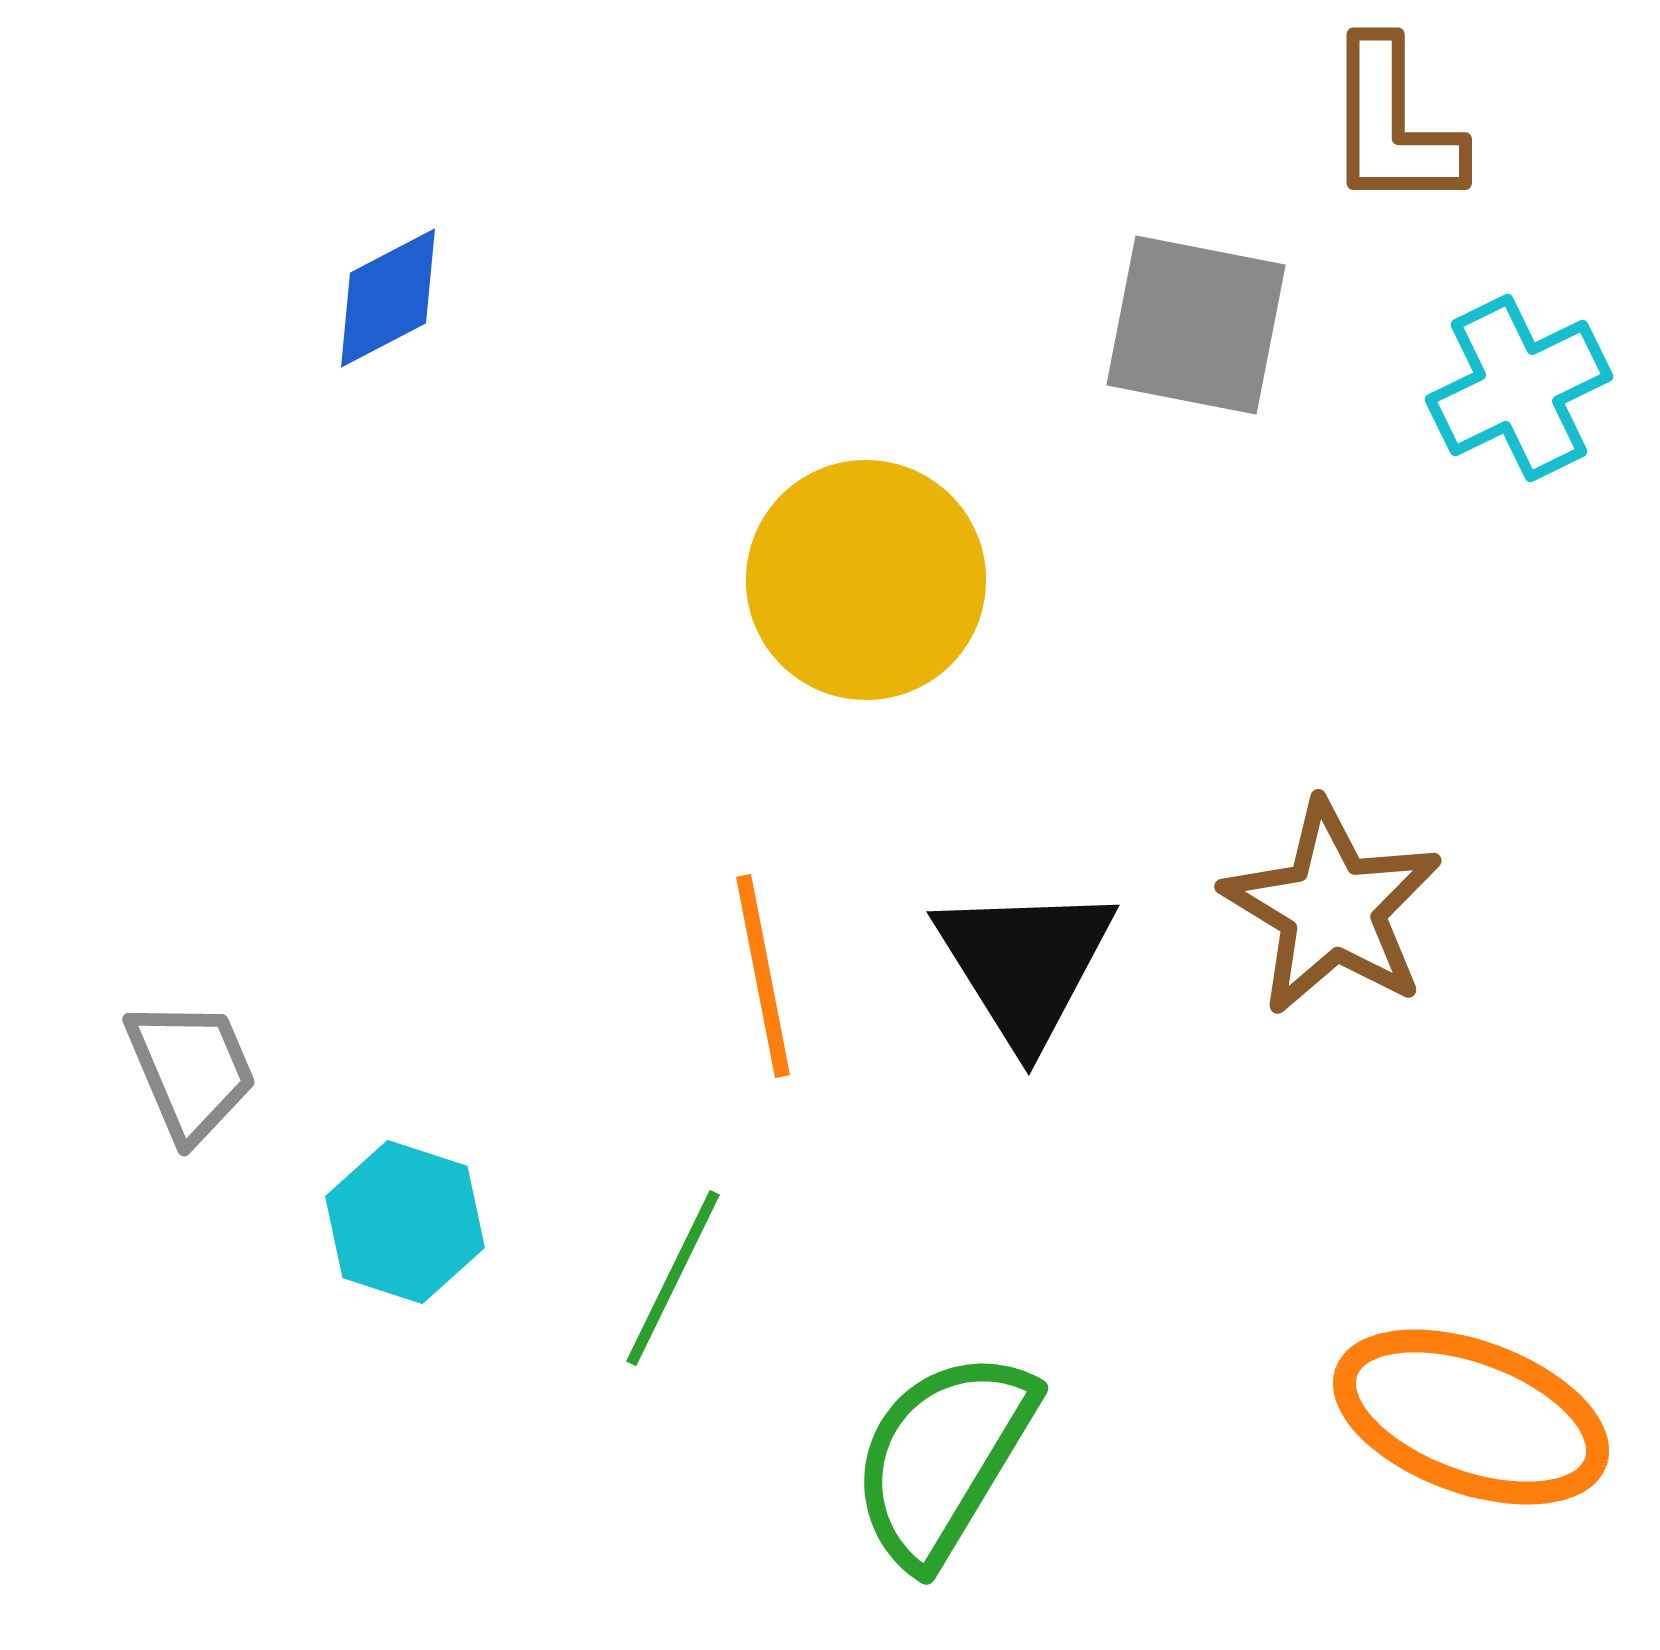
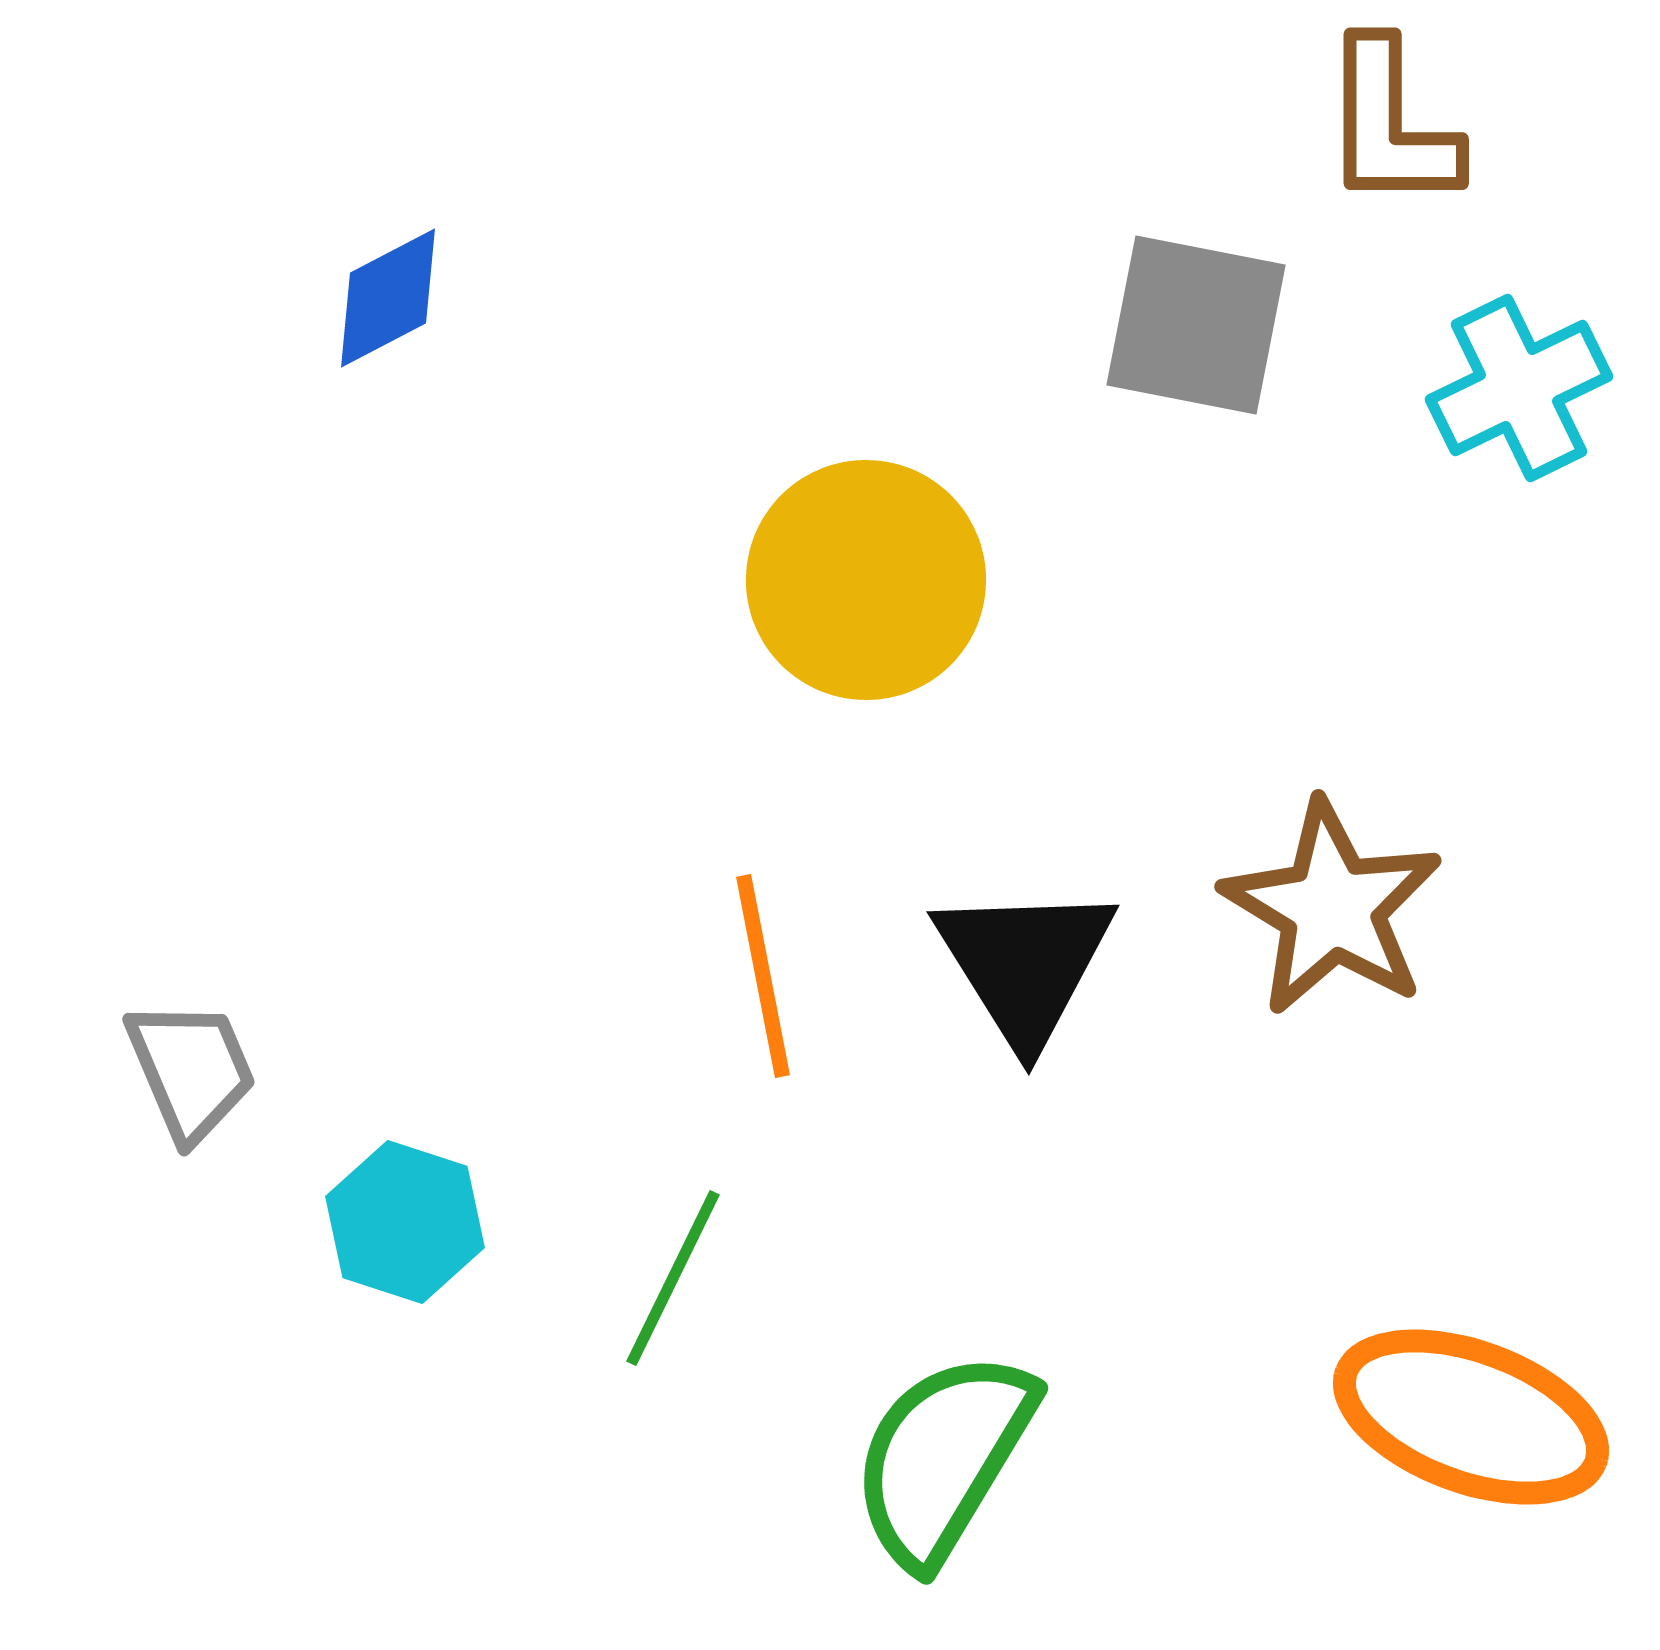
brown L-shape: moved 3 px left
